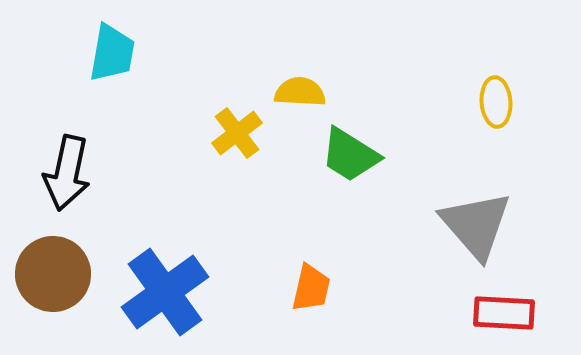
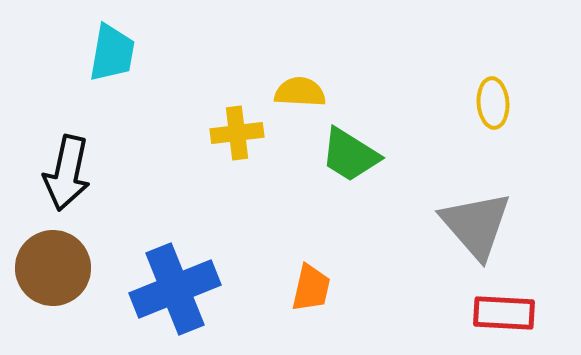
yellow ellipse: moved 3 px left, 1 px down
yellow cross: rotated 30 degrees clockwise
brown circle: moved 6 px up
blue cross: moved 10 px right, 3 px up; rotated 14 degrees clockwise
